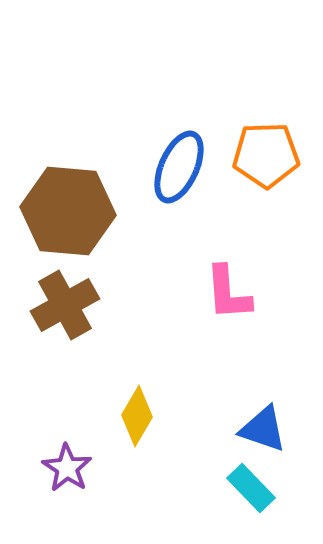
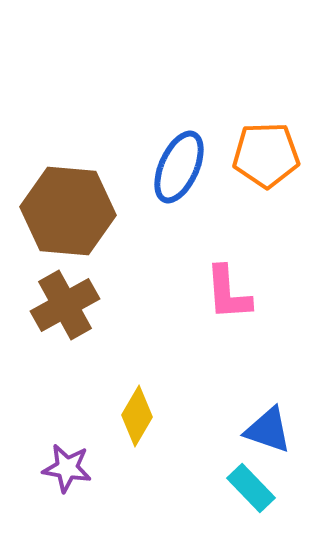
blue triangle: moved 5 px right, 1 px down
purple star: rotated 24 degrees counterclockwise
